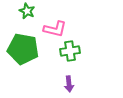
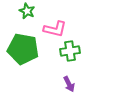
purple arrow: rotated 21 degrees counterclockwise
